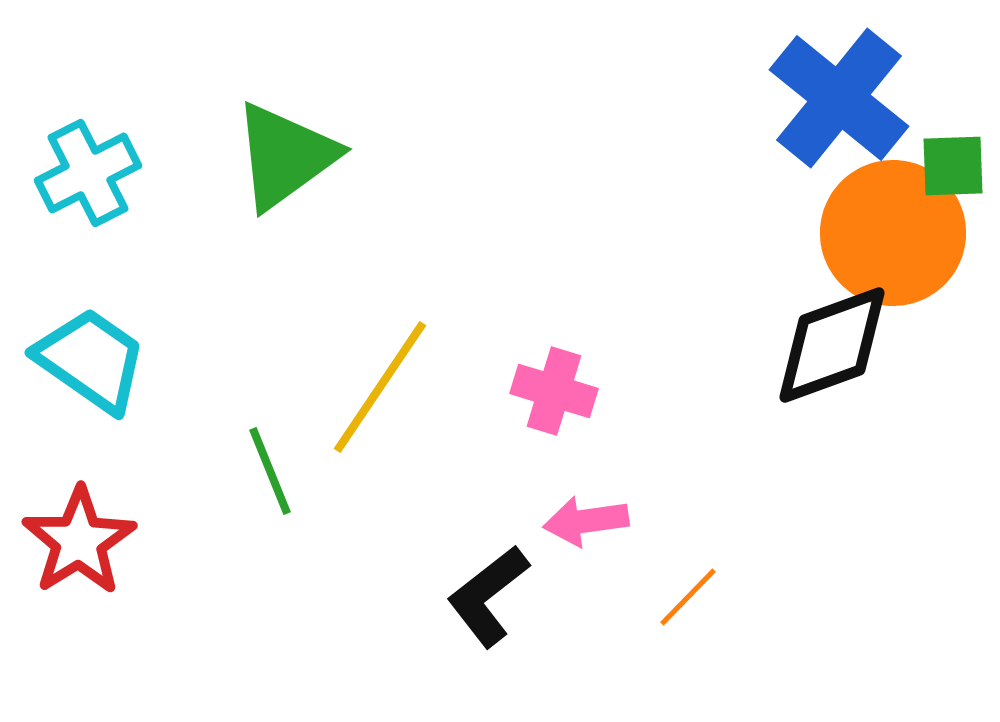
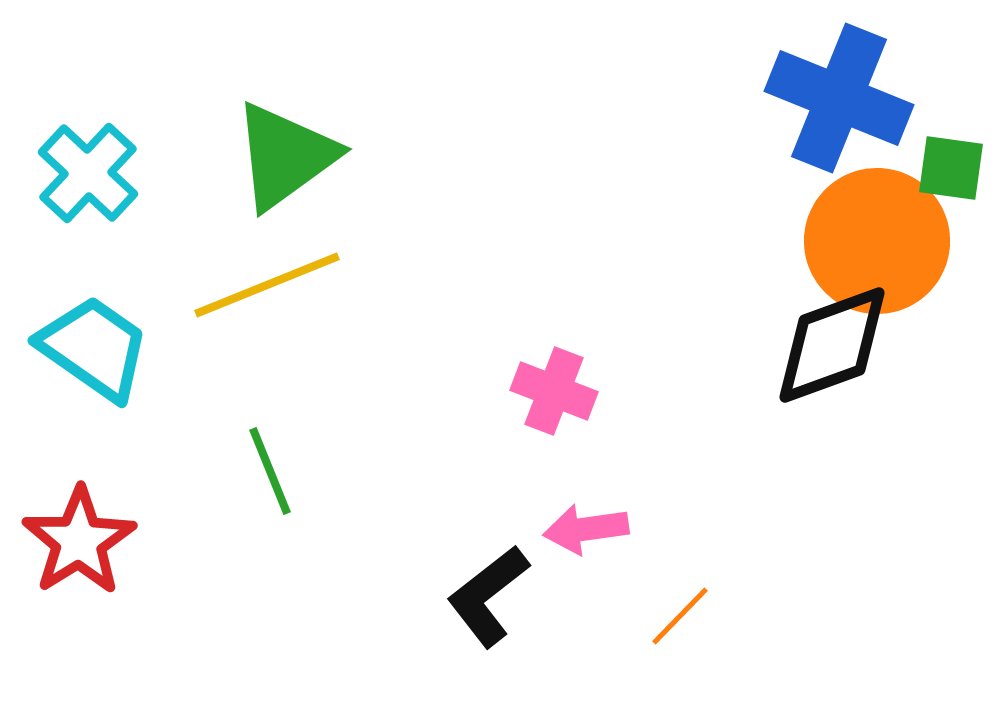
blue cross: rotated 17 degrees counterclockwise
green square: moved 2 px left, 2 px down; rotated 10 degrees clockwise
cyan cross: rotated 20 degrees counterclockwise
orange circle: moved 16 px left, 8 px down
cyan trapezoid: moved 3 px right, 12 px up
yellow line: moved 113 px left, 102 px up; rotated 34 degrees clockwise
pink cross: rotated 4 degrees clockwise
pink arrow: moved 8 px down
orange line: moved 8 px left, 19 px down
